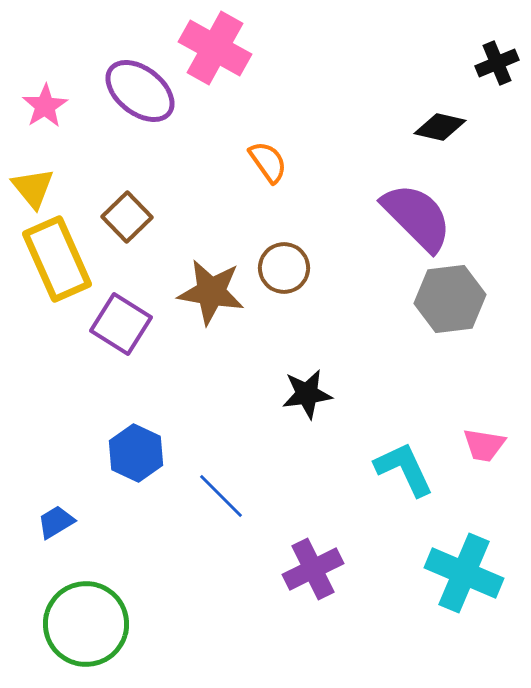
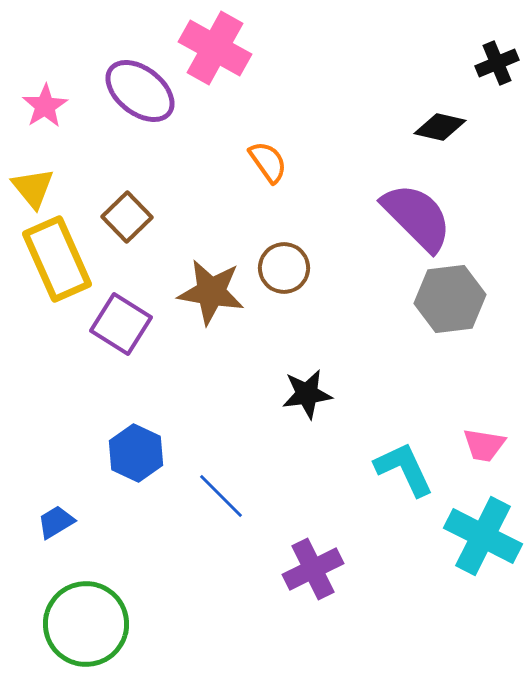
cyan cross: moved 19 px right, 37 px up; rotated 4 degrees clockwise
